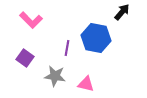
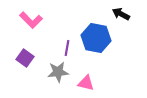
black arrow: moved 1 px left, 2 px down; rotated 102 degrees counterclockwise
gray star: moved 3 px right, 4 px up; rotated 15 degrees counterclockwise
pink triangle: moved 1 px up
